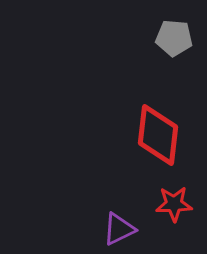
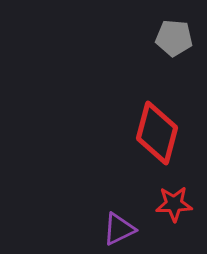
red diamond: moved 1 px left, 2 px up; rotated 8 degrees clockwise
